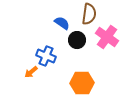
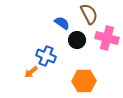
brown semicircle: rotated 35 degrees counterclockwise
pink cross: moved 1 px down; rotated 20 degrees counterclockwise
orange hexagon: moved 2 px right, 2 px up
